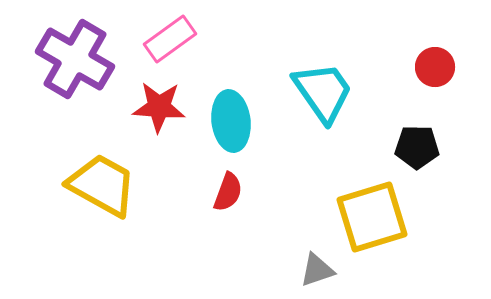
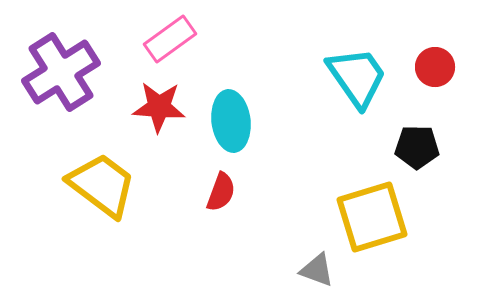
purple cross: moved 14 px left, 13 px down; rotated 28 degrees clockwise
cyan trapezoid: moved 34 px right, 15 px up
yellow trapezoid: rotated 8 degrees clockwise
red semicircle: moved 7 px left
gray triangle: rotated 39 degrees clockwise
